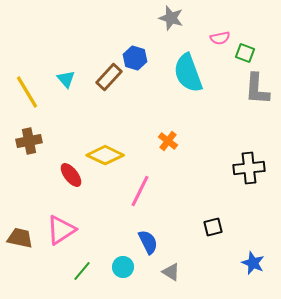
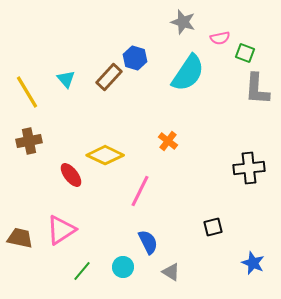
gray star: moved 12 px right, 4 px down
cyan semicircle: rotated 126 degrees counterclockwise
